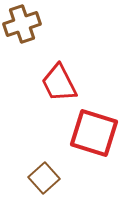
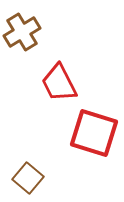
brown cross: moved 8 px down; rotated 12 degrees counterclockwise
brown square: moved 16 px left; rotated 8 degrees counterclockwise
